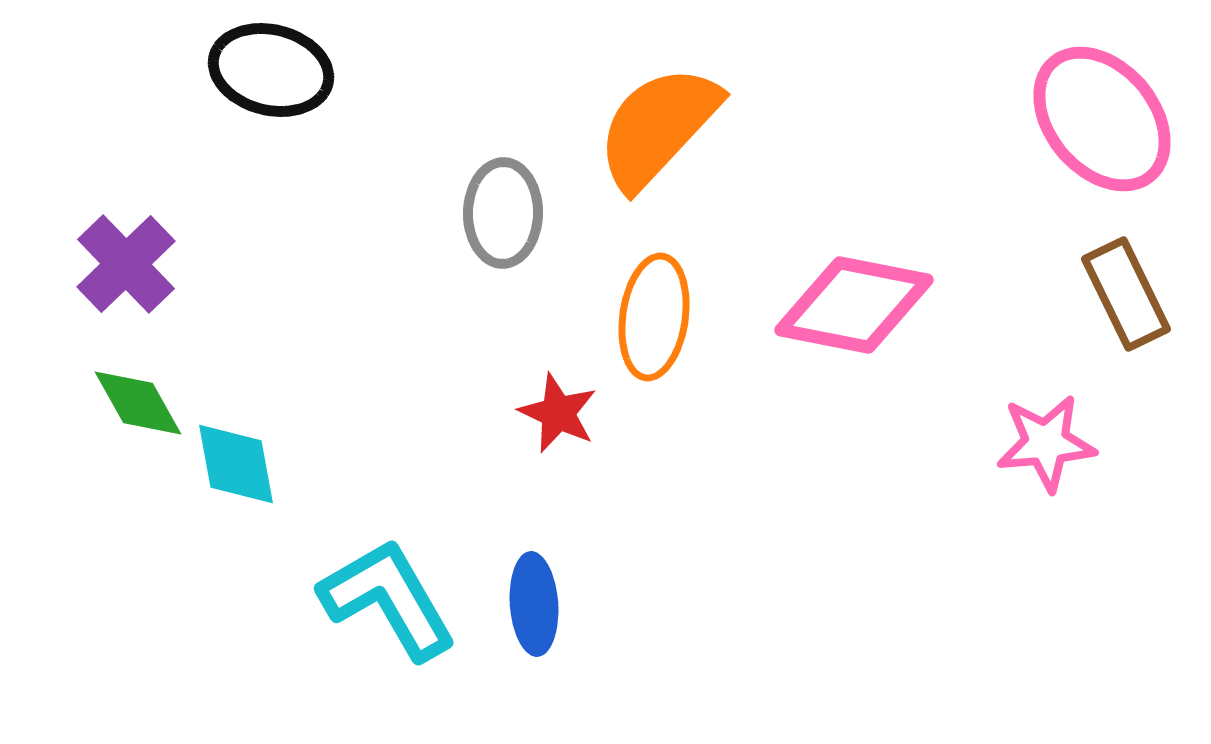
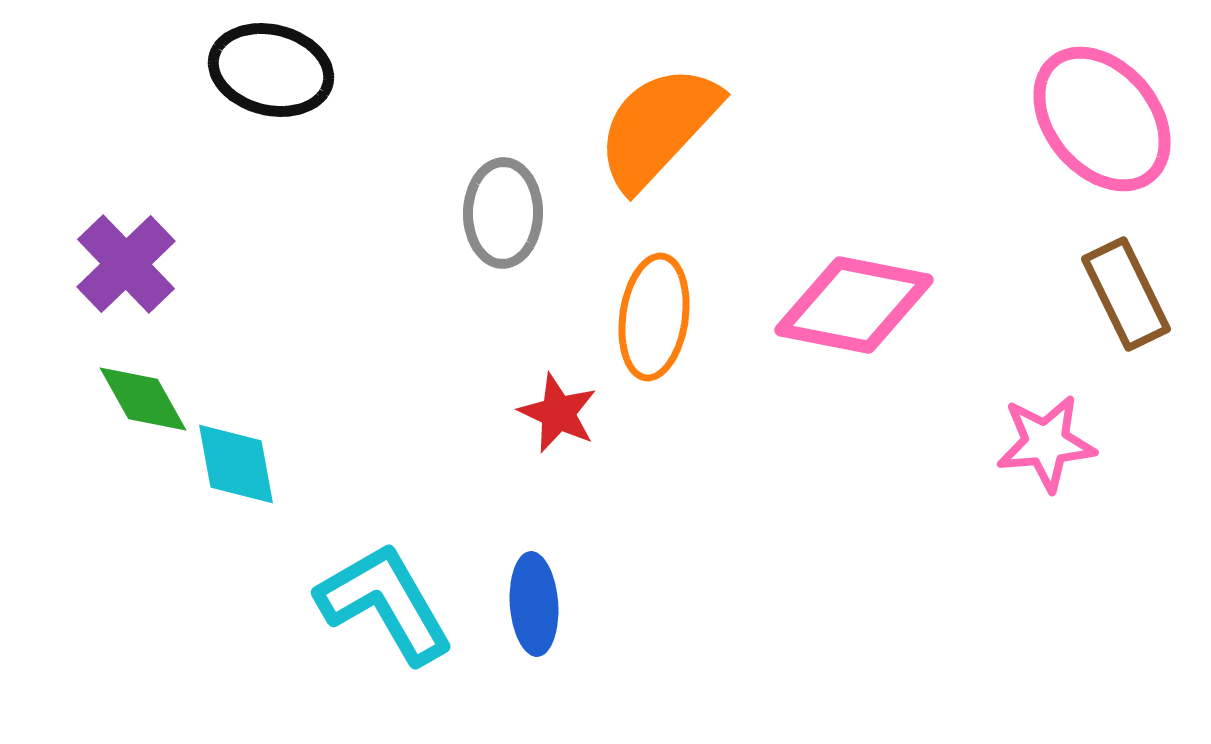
green diamond: moved 5 px right, 4 px up
cyan L-shape: moved 3 px left, 4 px down
